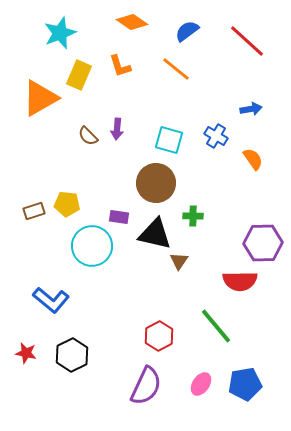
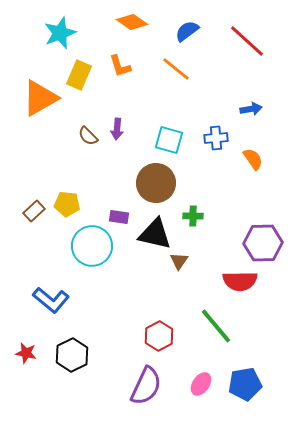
blue cross: moved 2 px down; rotated 35 degrees counterclockwise
brown rectangle: rotated 25 degrees counterclockwise
